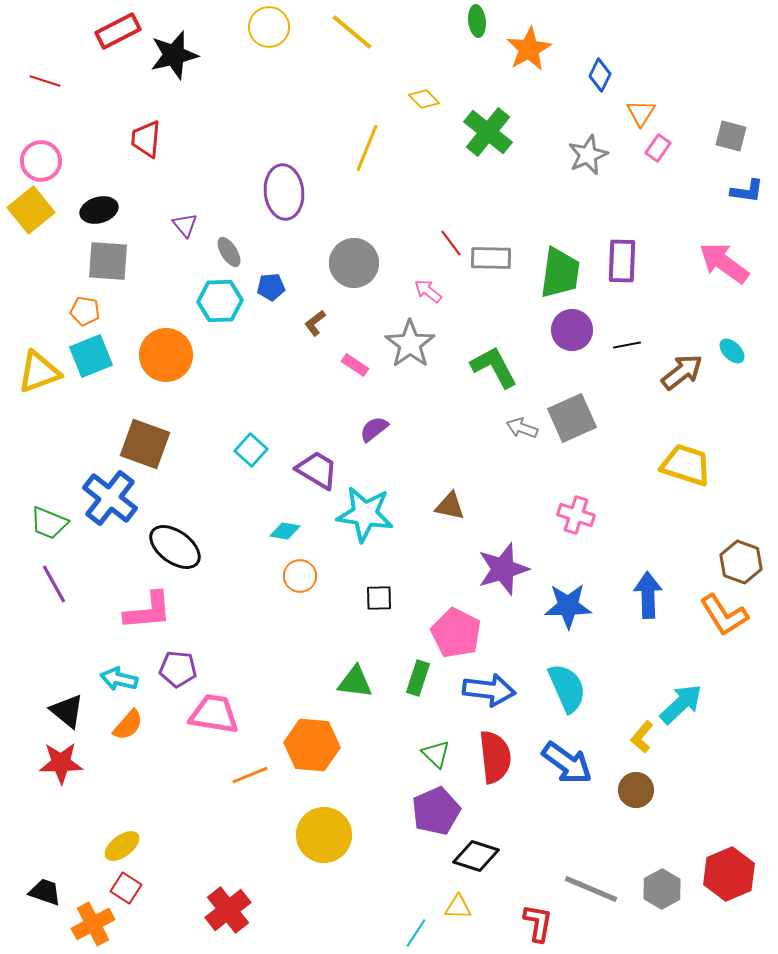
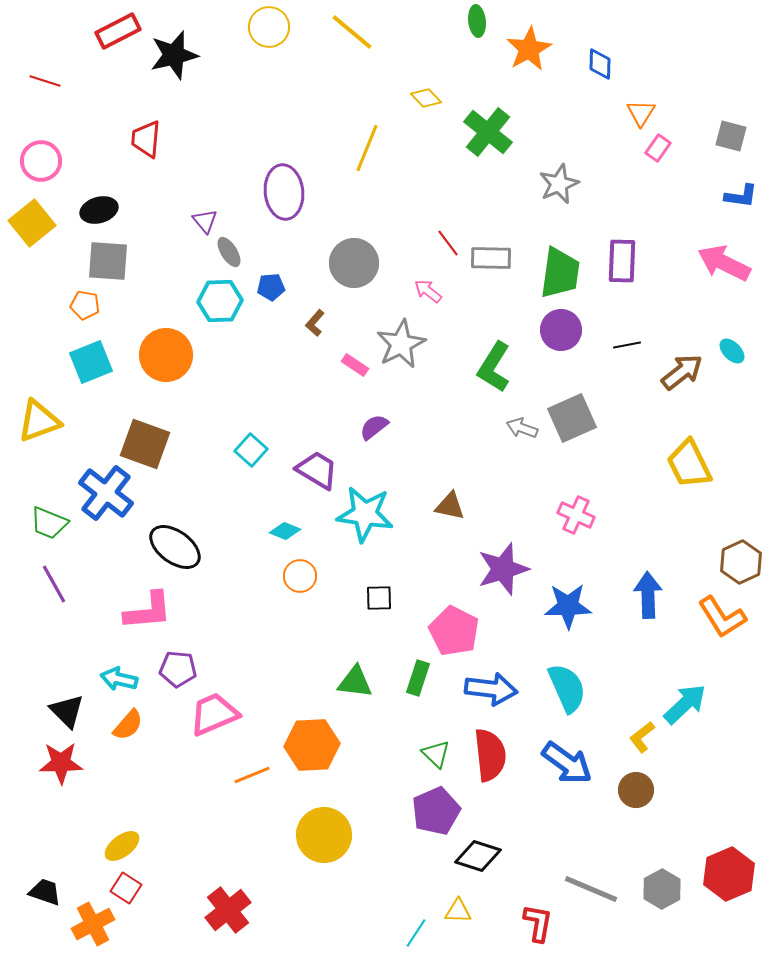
blue diamond at (600, 75): moved 11 px up; rotated 24 degrees counterclockwise
yellow diamond at (424, 99): moved 2 px right, 1 px up
gray star at (588, 155): moved 29 px left, 29 px down
blue L-shape at (747, 191): moved 6 px left, 5 px down
yellow square at (31, 210): moved 1 px right, 13 px down
purple triangle at (185, 225): moved 20 px right, 4 px up
red line at (451, 243): moved 3 px left
pink arrow at (724, 263): rotated 10 degrees counterclockwise
orange pentagon at (85, 311): moved 6 px up
brown L-shape at (315, 323): rotated 12 degrees counterclockwise
purple circle at (572, 330): moved 11 px left
gray star at (410, 344): moved 9 px left; rotated 9 degrees clockwise
cyan square at (91, 356): moved 6 px down
green L-shape at (494, 367): rotated 120 degrees counterclockwise
yellow triangle at (39, 372): moved 49 px down
purple semicircle at (374, 429): moved 2 px up
yellow trapezoid at (686, 465): moved 3 px right, 1 px up; rotated 134 degrees counterclockwise
blue cross at (110, 498): moved 4 px left, 5 px up
pink cross at (576, 515): rotated 6 degrees clockwise
cyan diamond at (285, 531): rotated 12 degrees clockwise
brown hexagon at (741, 562): rotated 15 degrees clockwise
orange L-shape at (724, 615): moved 2 px left, 2 px down
pink pentagon at (456, 633): moved 2 px left, 2 px up
blue arrow at (489, 690): moved 2 px right, 1 px up
cyan arrow at (681, 704): moved 4 px right
black triangle at (67, 711): rotated 6 degrees clockwise
pink trapezoid at (214, 714): rotated 32 degrees counterclockwise
yellow L-shape at (642, 737): rotated 12 degrees clockwise
orange hexagon at (312, 745): rotated 8 degrees counterclockwise
red semicircle at (495, 757): moved 5 px left, 2 px up
orange line at (250, 775): moved 2 px right
black diamond at (476, 856): moved 2 px right
yellow triangle at (458, 907): moved 4 px down
